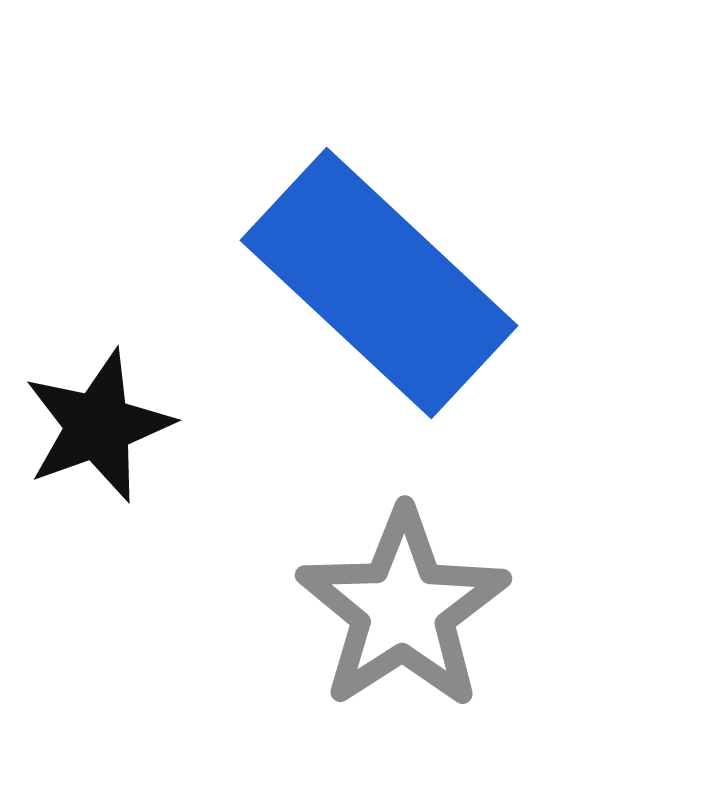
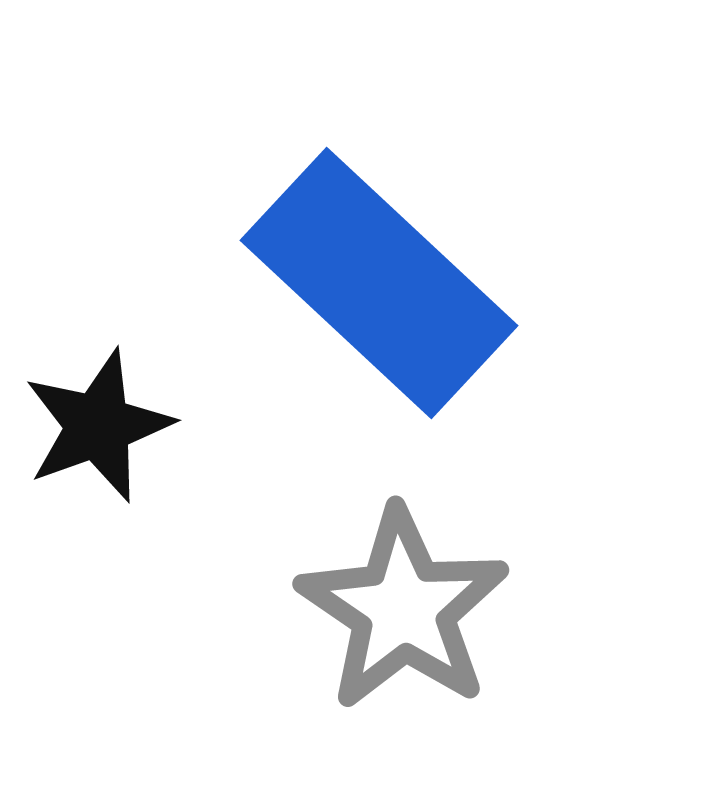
gray star: rotated 5 degrees counterclockwise
